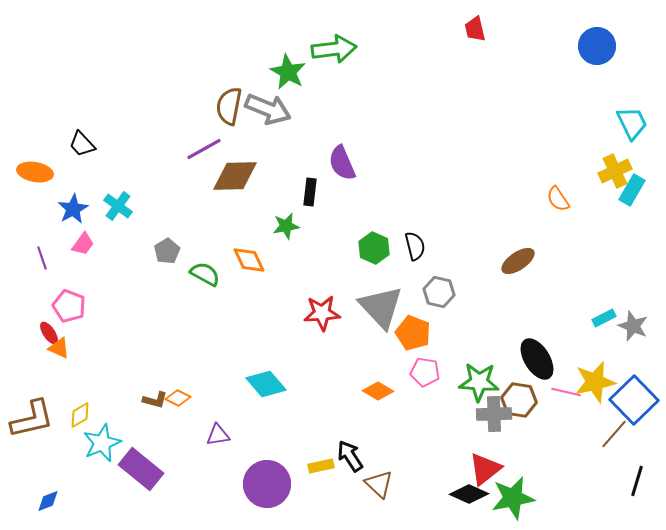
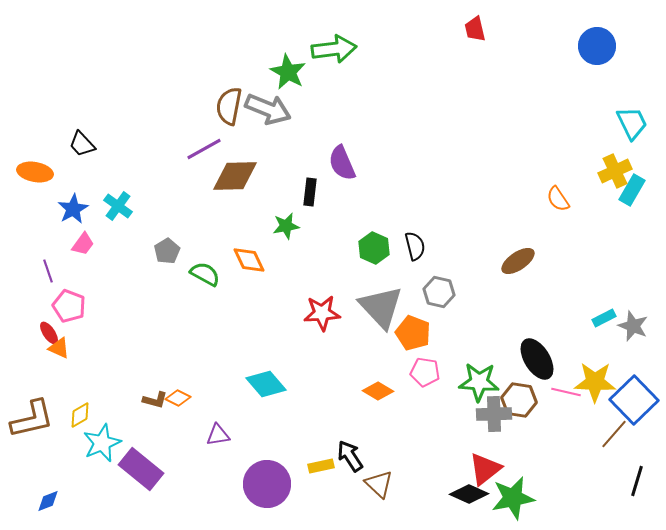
purple line at (42, 258): moved 6 px right, 13 px down
yellow star at (595, 382): rotated 15 degrees clockwise
